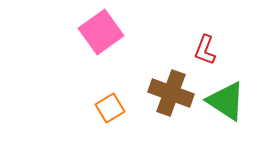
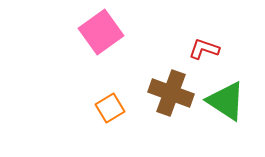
red L-shape: moved 1 px left, 1 px up; rotated 88 degrees clockwise
